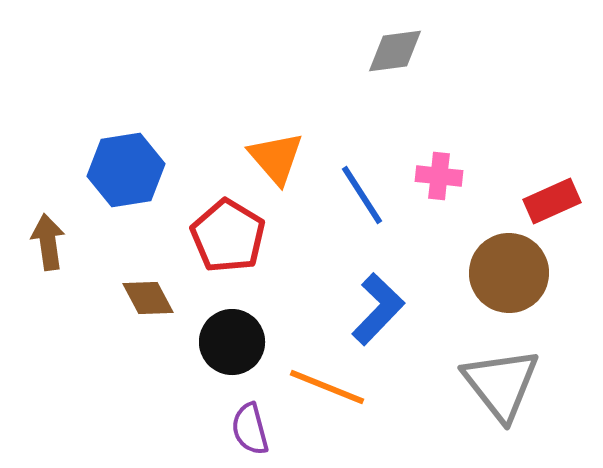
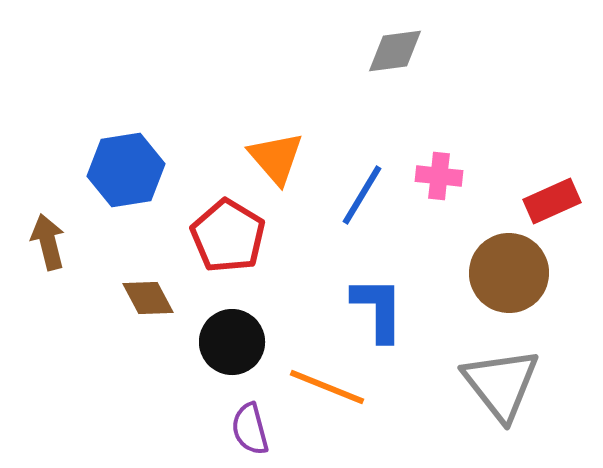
blue line: rotated 64 degrees clockwise
brown arrow: rotated 6 degrees counterclockwise
blue L-shape: rotated 44 degrees counterclockwise
